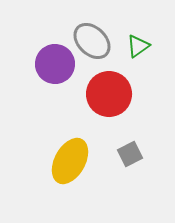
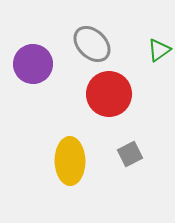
gray ellipse: moved 3 px down
green triangle: moved 21 px right, 4 px down
purple circle: moved 22 px left
yellow ellipse: rotated 30 degrees counterclockwise
